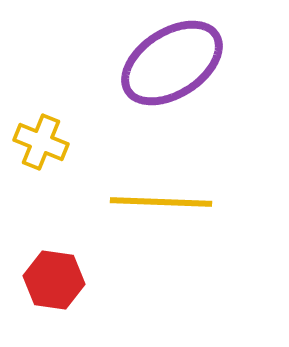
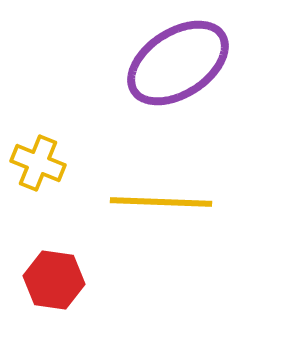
purple ellipse: moved 6 px right
yellow cross: moved 3 px left, 21 px down
